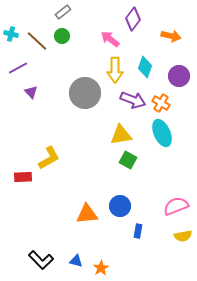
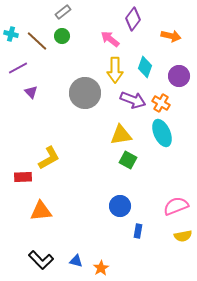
orange triangle: moved 46 px left, 3 px up
